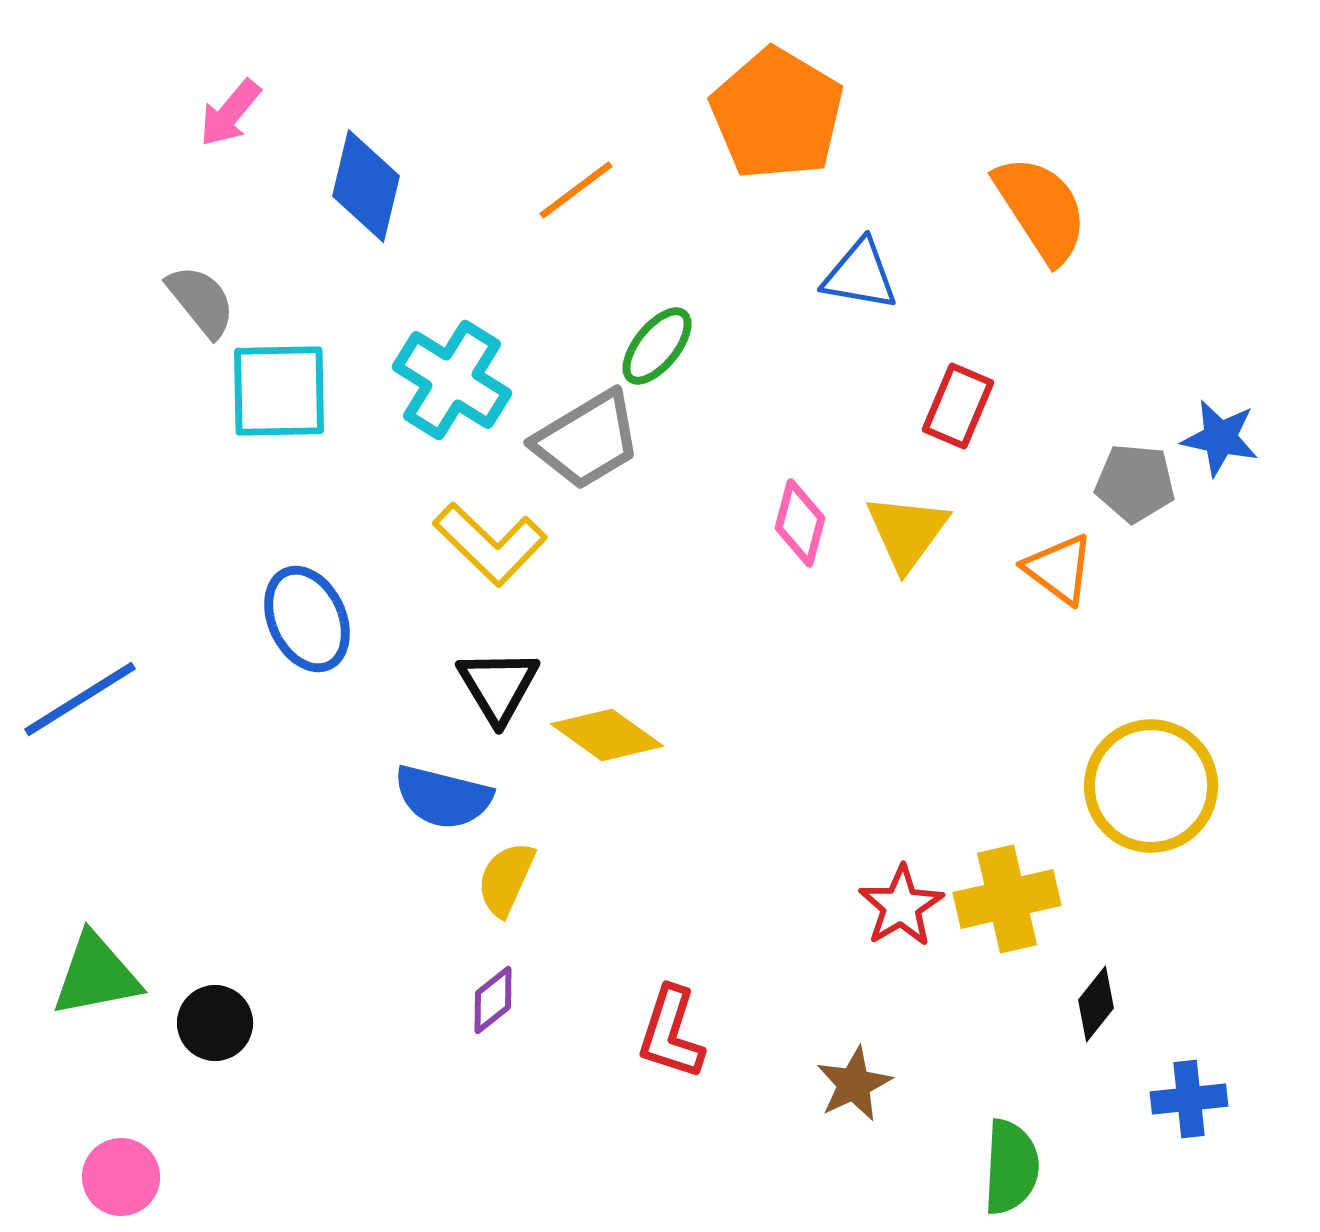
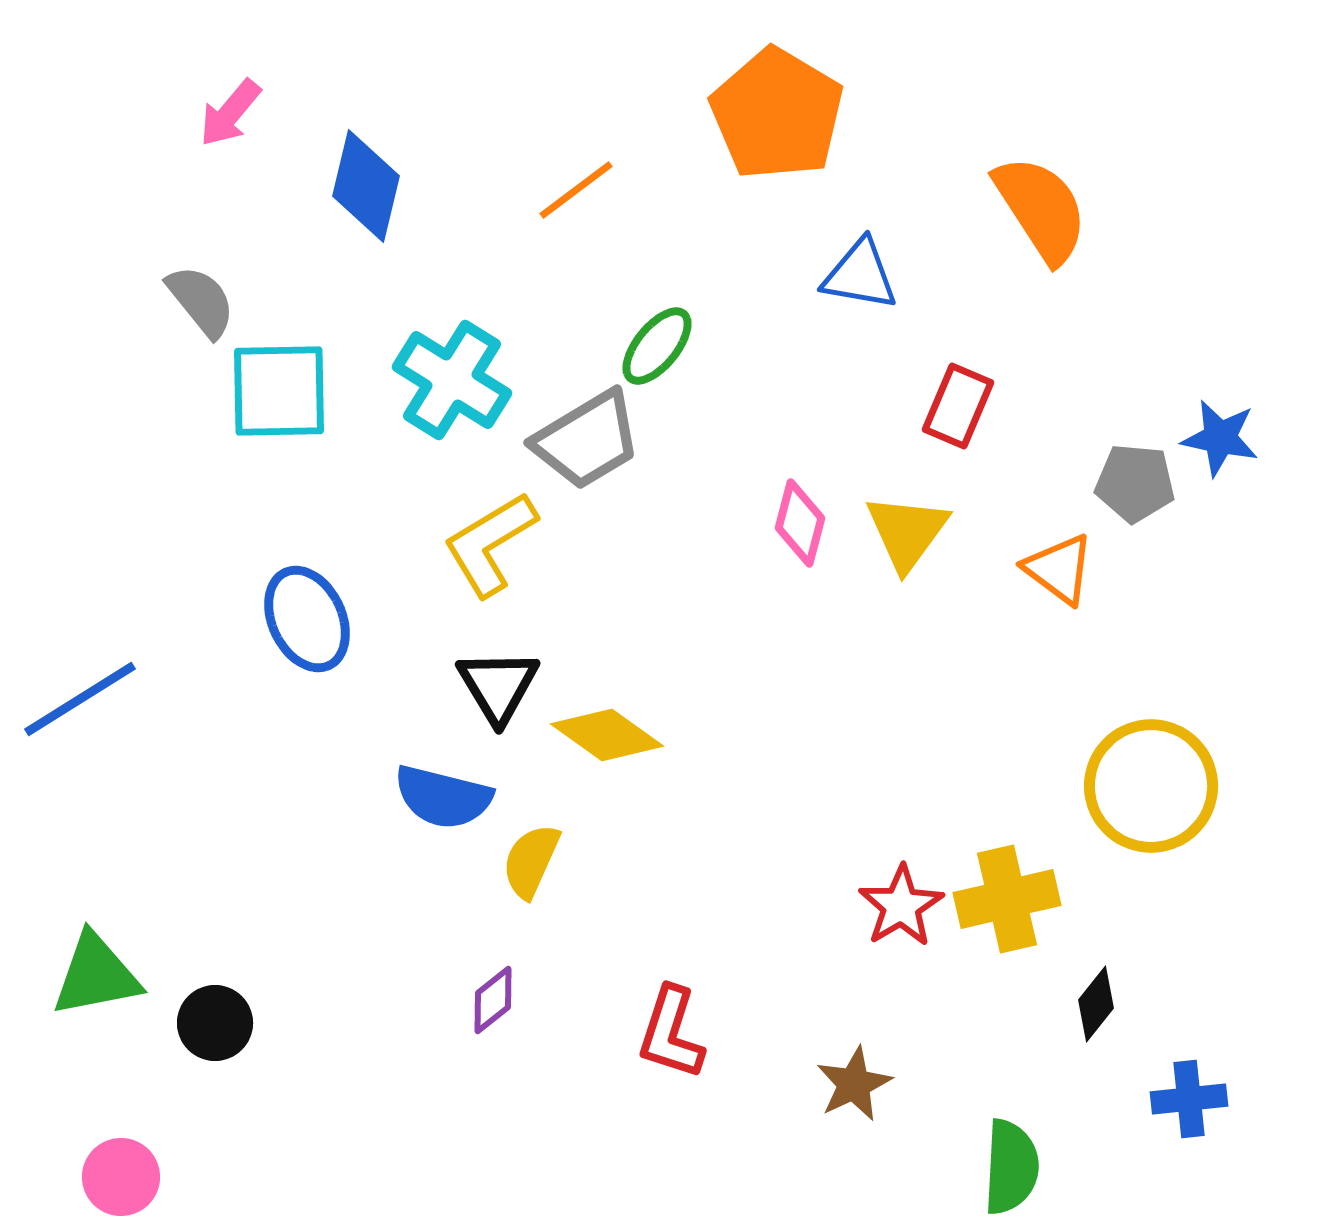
yellow L-shape: rotated 105 degrees clockwise
yellow semicircle: moved 25 px right, 18 px up
